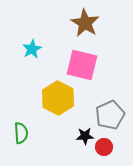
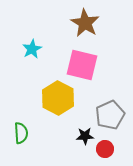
red circle: moved 1 px right, 2 px down
